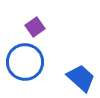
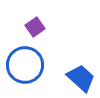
blue circle: moved 3 px down
